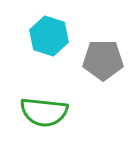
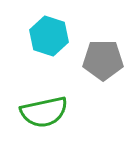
green semicircle: rotated 18 degrees counterclockwise
